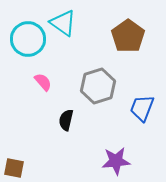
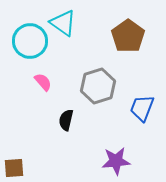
cyan circle: moved 2 px right, 2 px down
brown square: rotated 15 degrees counterclockwise
